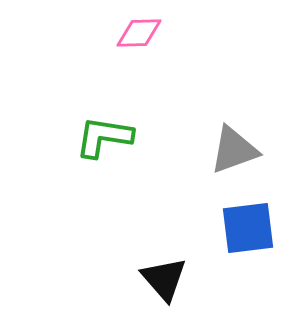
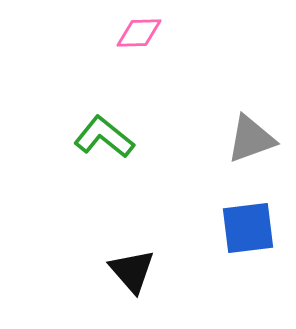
green L-shape: rotated 30 degrees clockwise
gray triangle: moved 17 px right, 11 px up
black triangle: moved 32 px left, 8 px up
